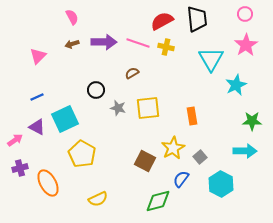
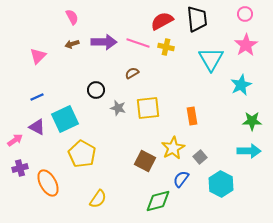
cyan star: moved 5 px right
cyan arrow: moved 4 px right
yellow semicircle: rotated 30 degrees counterclockwise
